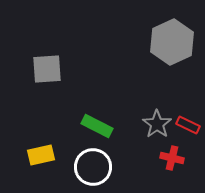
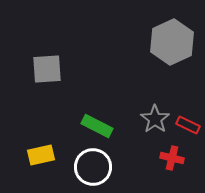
gray star: moved 2 px left, 5 px up
